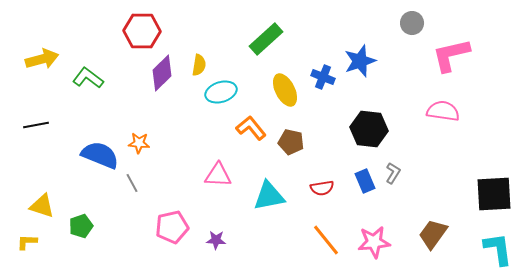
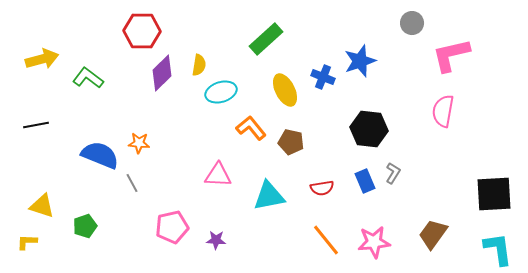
pink semicircle: rotated 88 degrees counterclockwise
green pentagon: moved 4 px right
